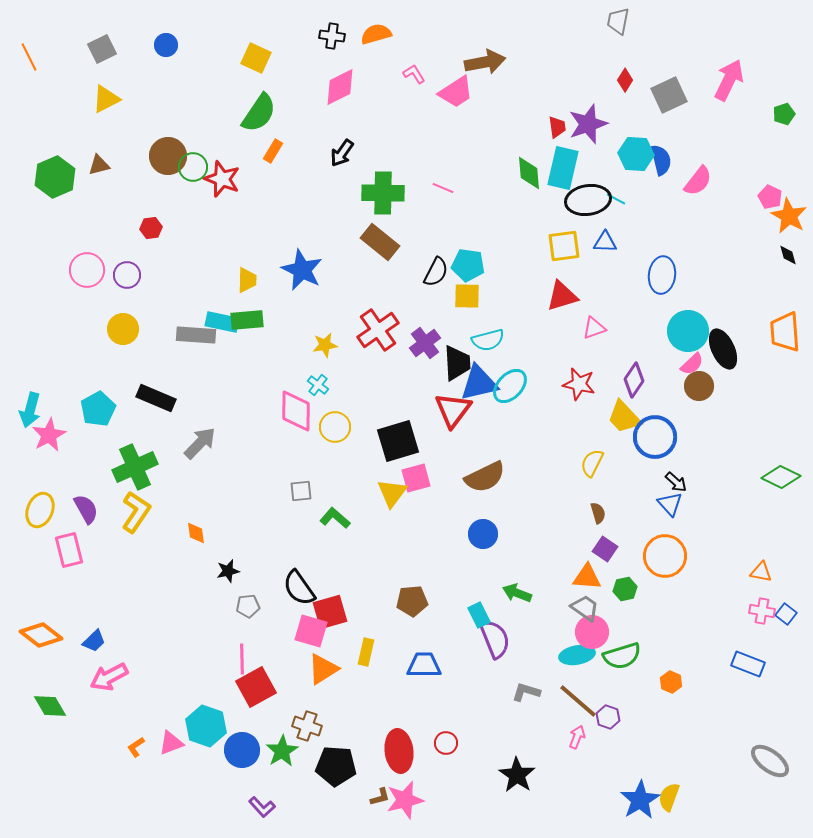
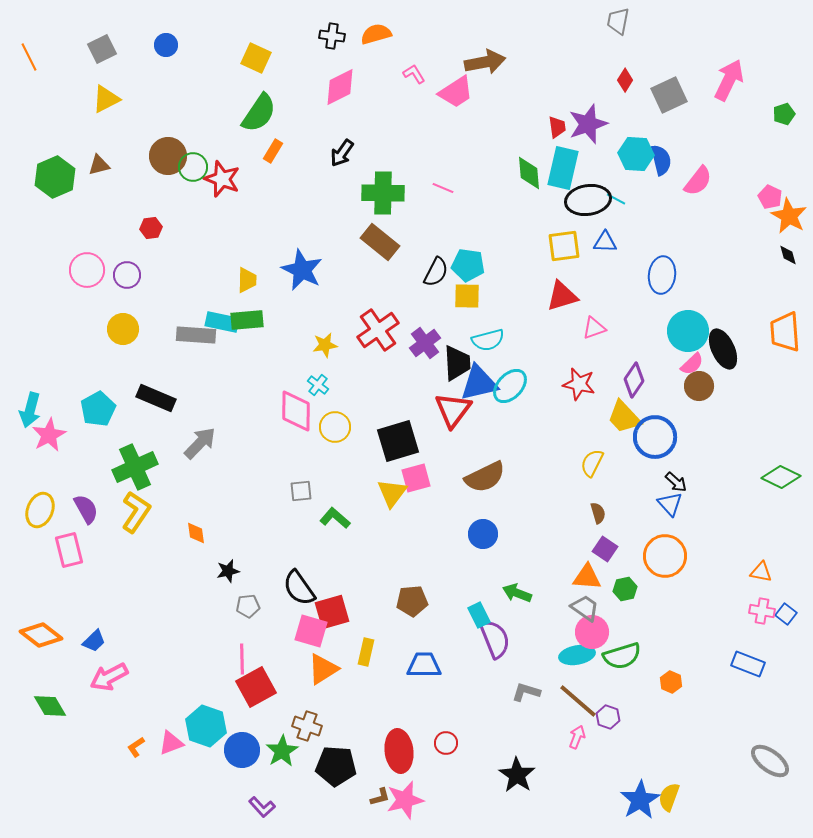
red square at (330, 612): moved 2 px right
